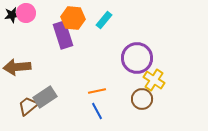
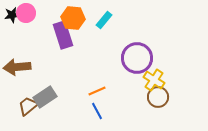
orange line: rotated 12 degrees counterclockwise
brown circle: moved 16 px right, 2 px up
